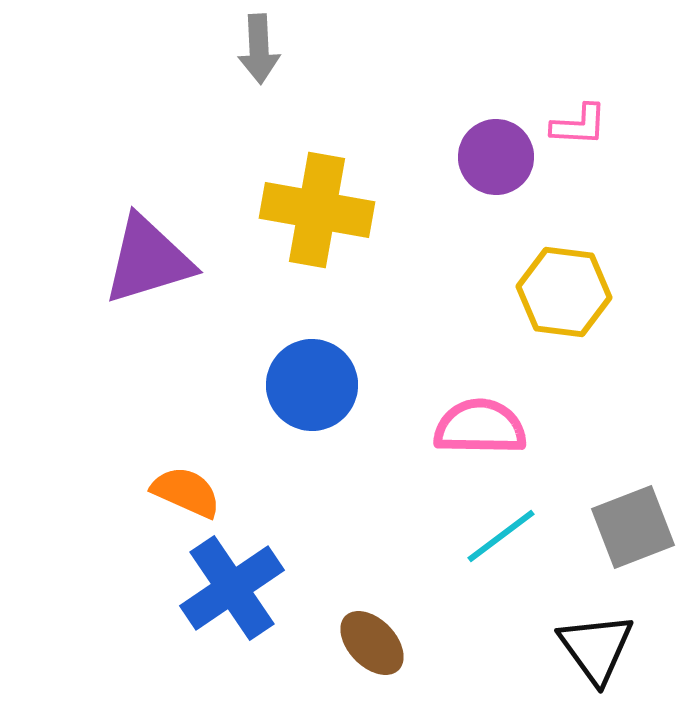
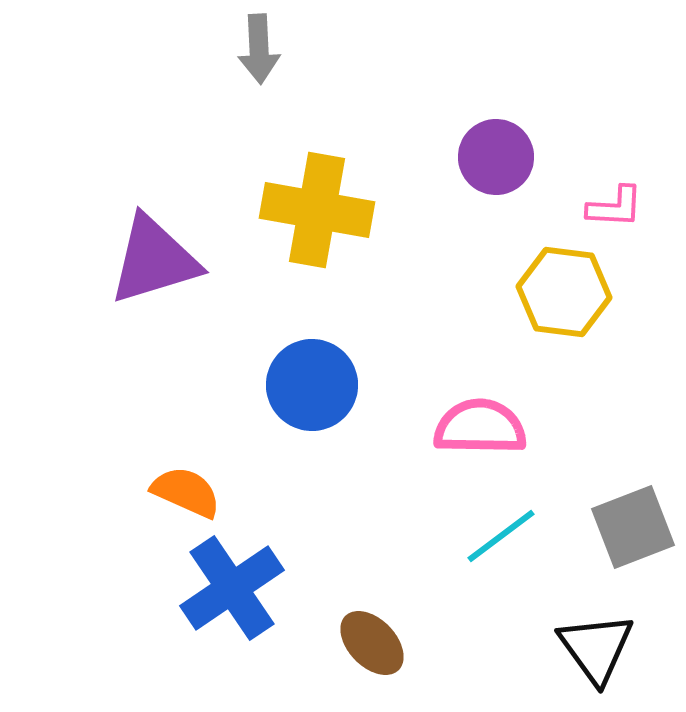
pink L-shape: moved 36 px right, 82 px down
purple triangle: moved 6 px right
